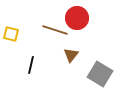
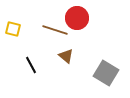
yellow square: moved 2 px right, 5 px up
brown triangle: moved 5 px left, 1 px down; rotated 28 degrees counterclockwise
black line: rotated 42 degrees counterclockwise
gray square: moved 6 px right, 1 px up
